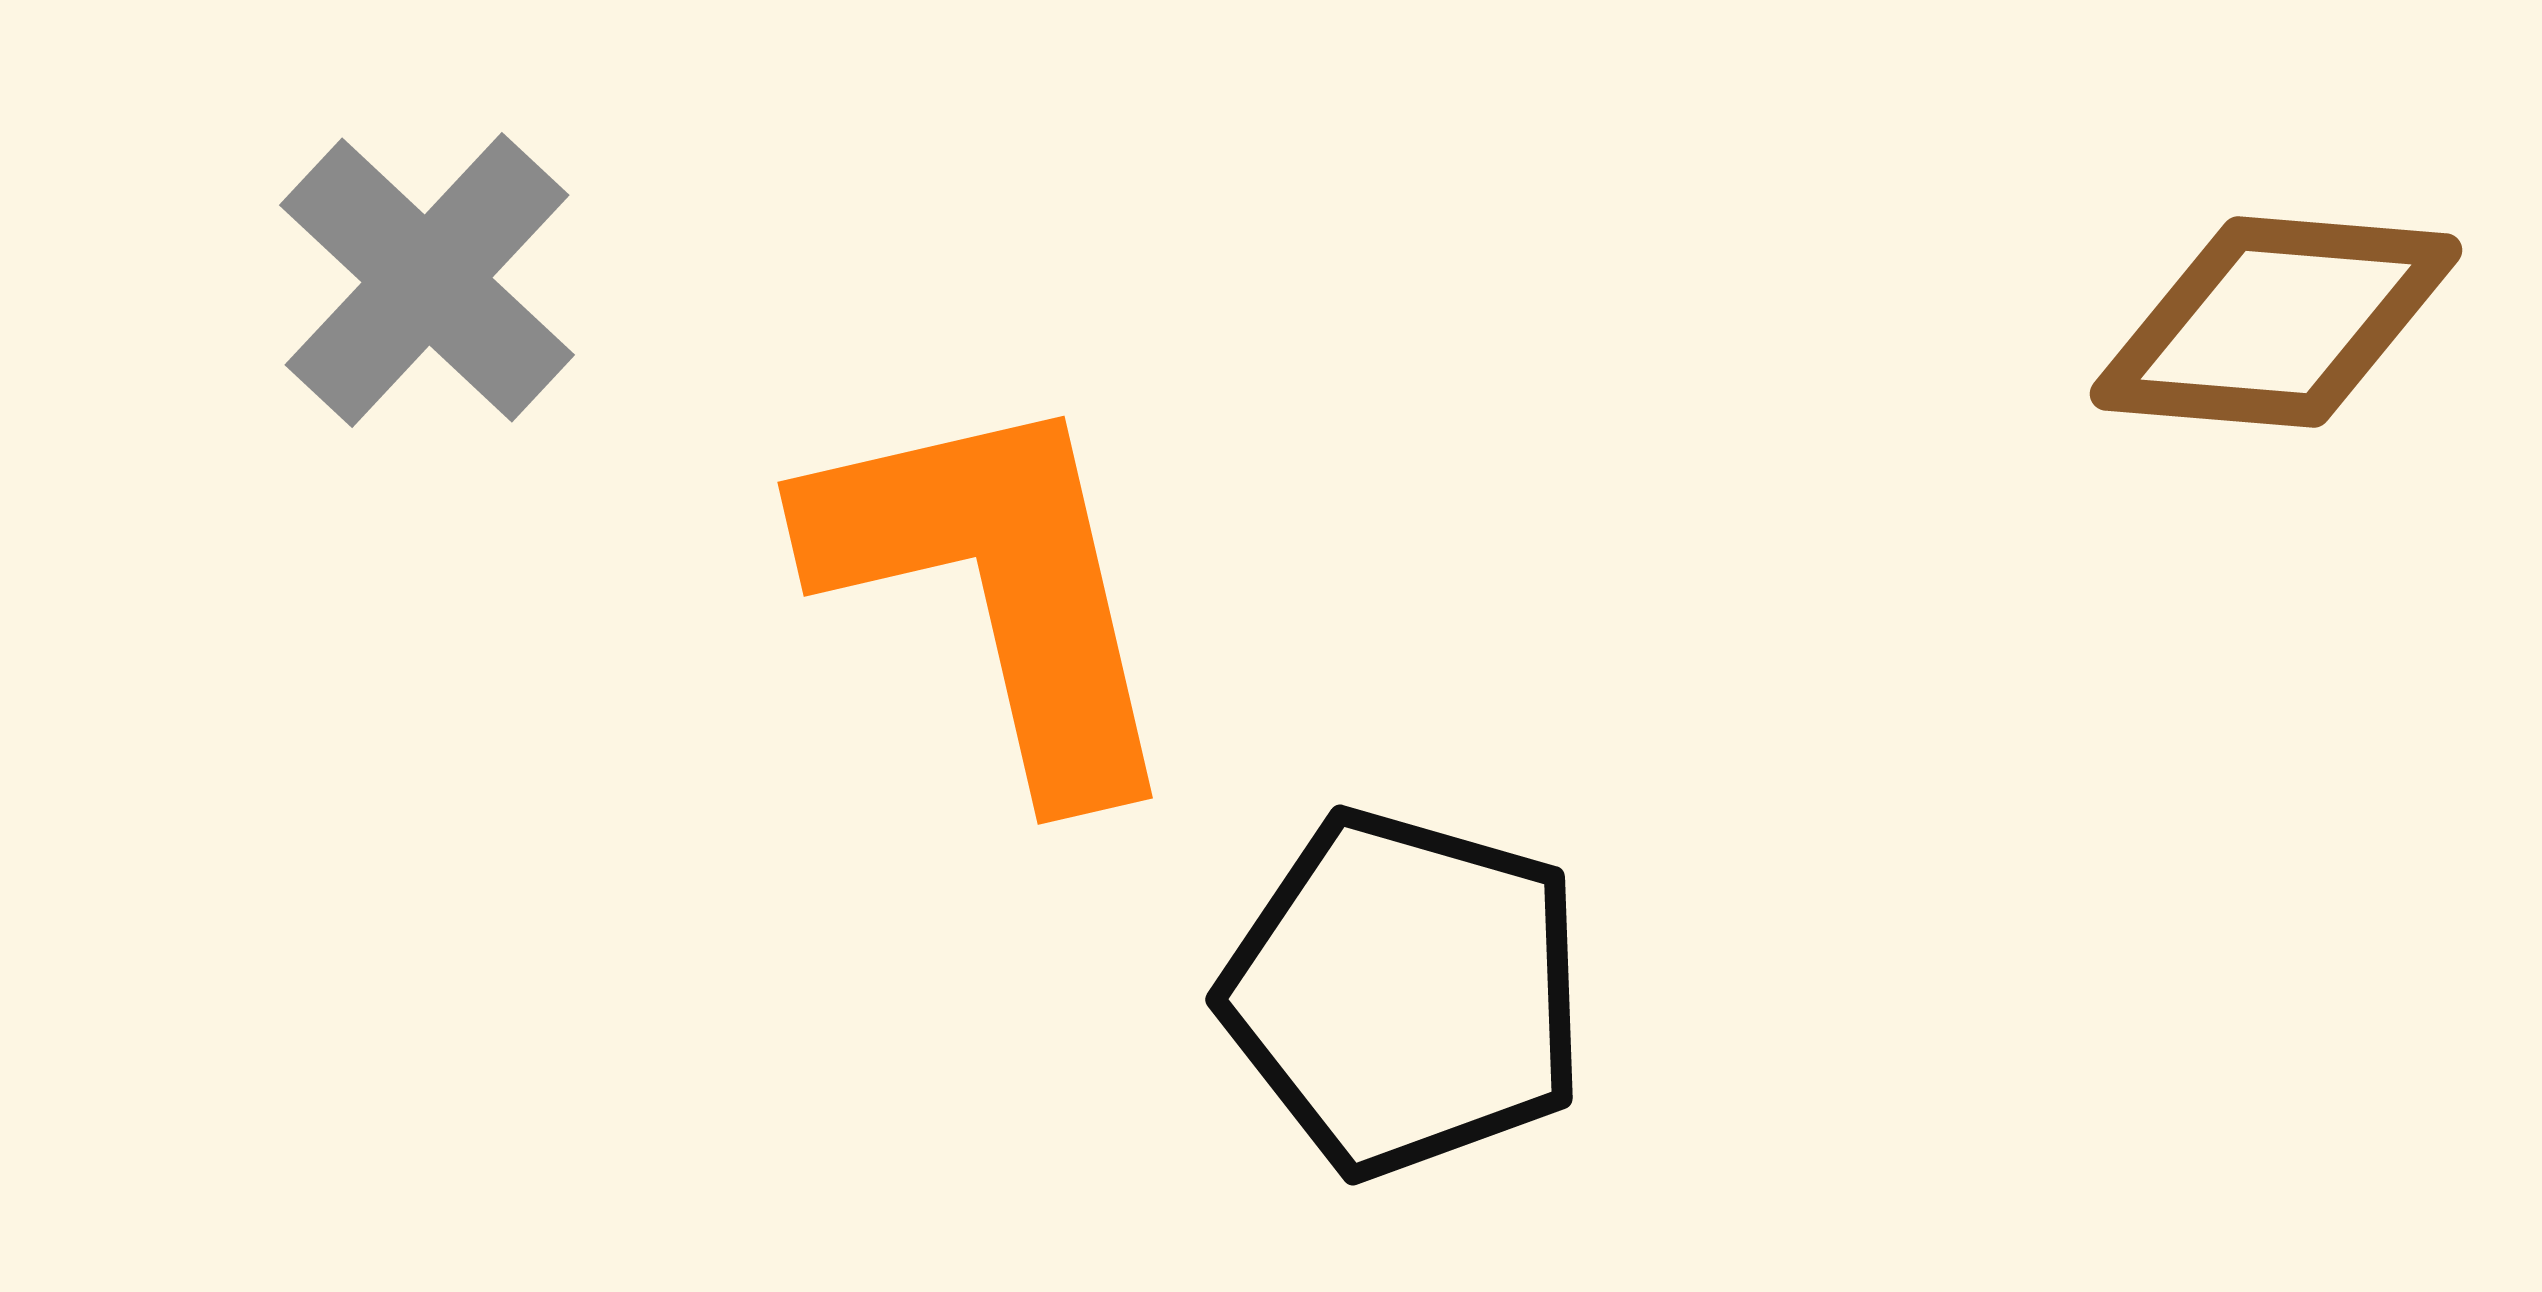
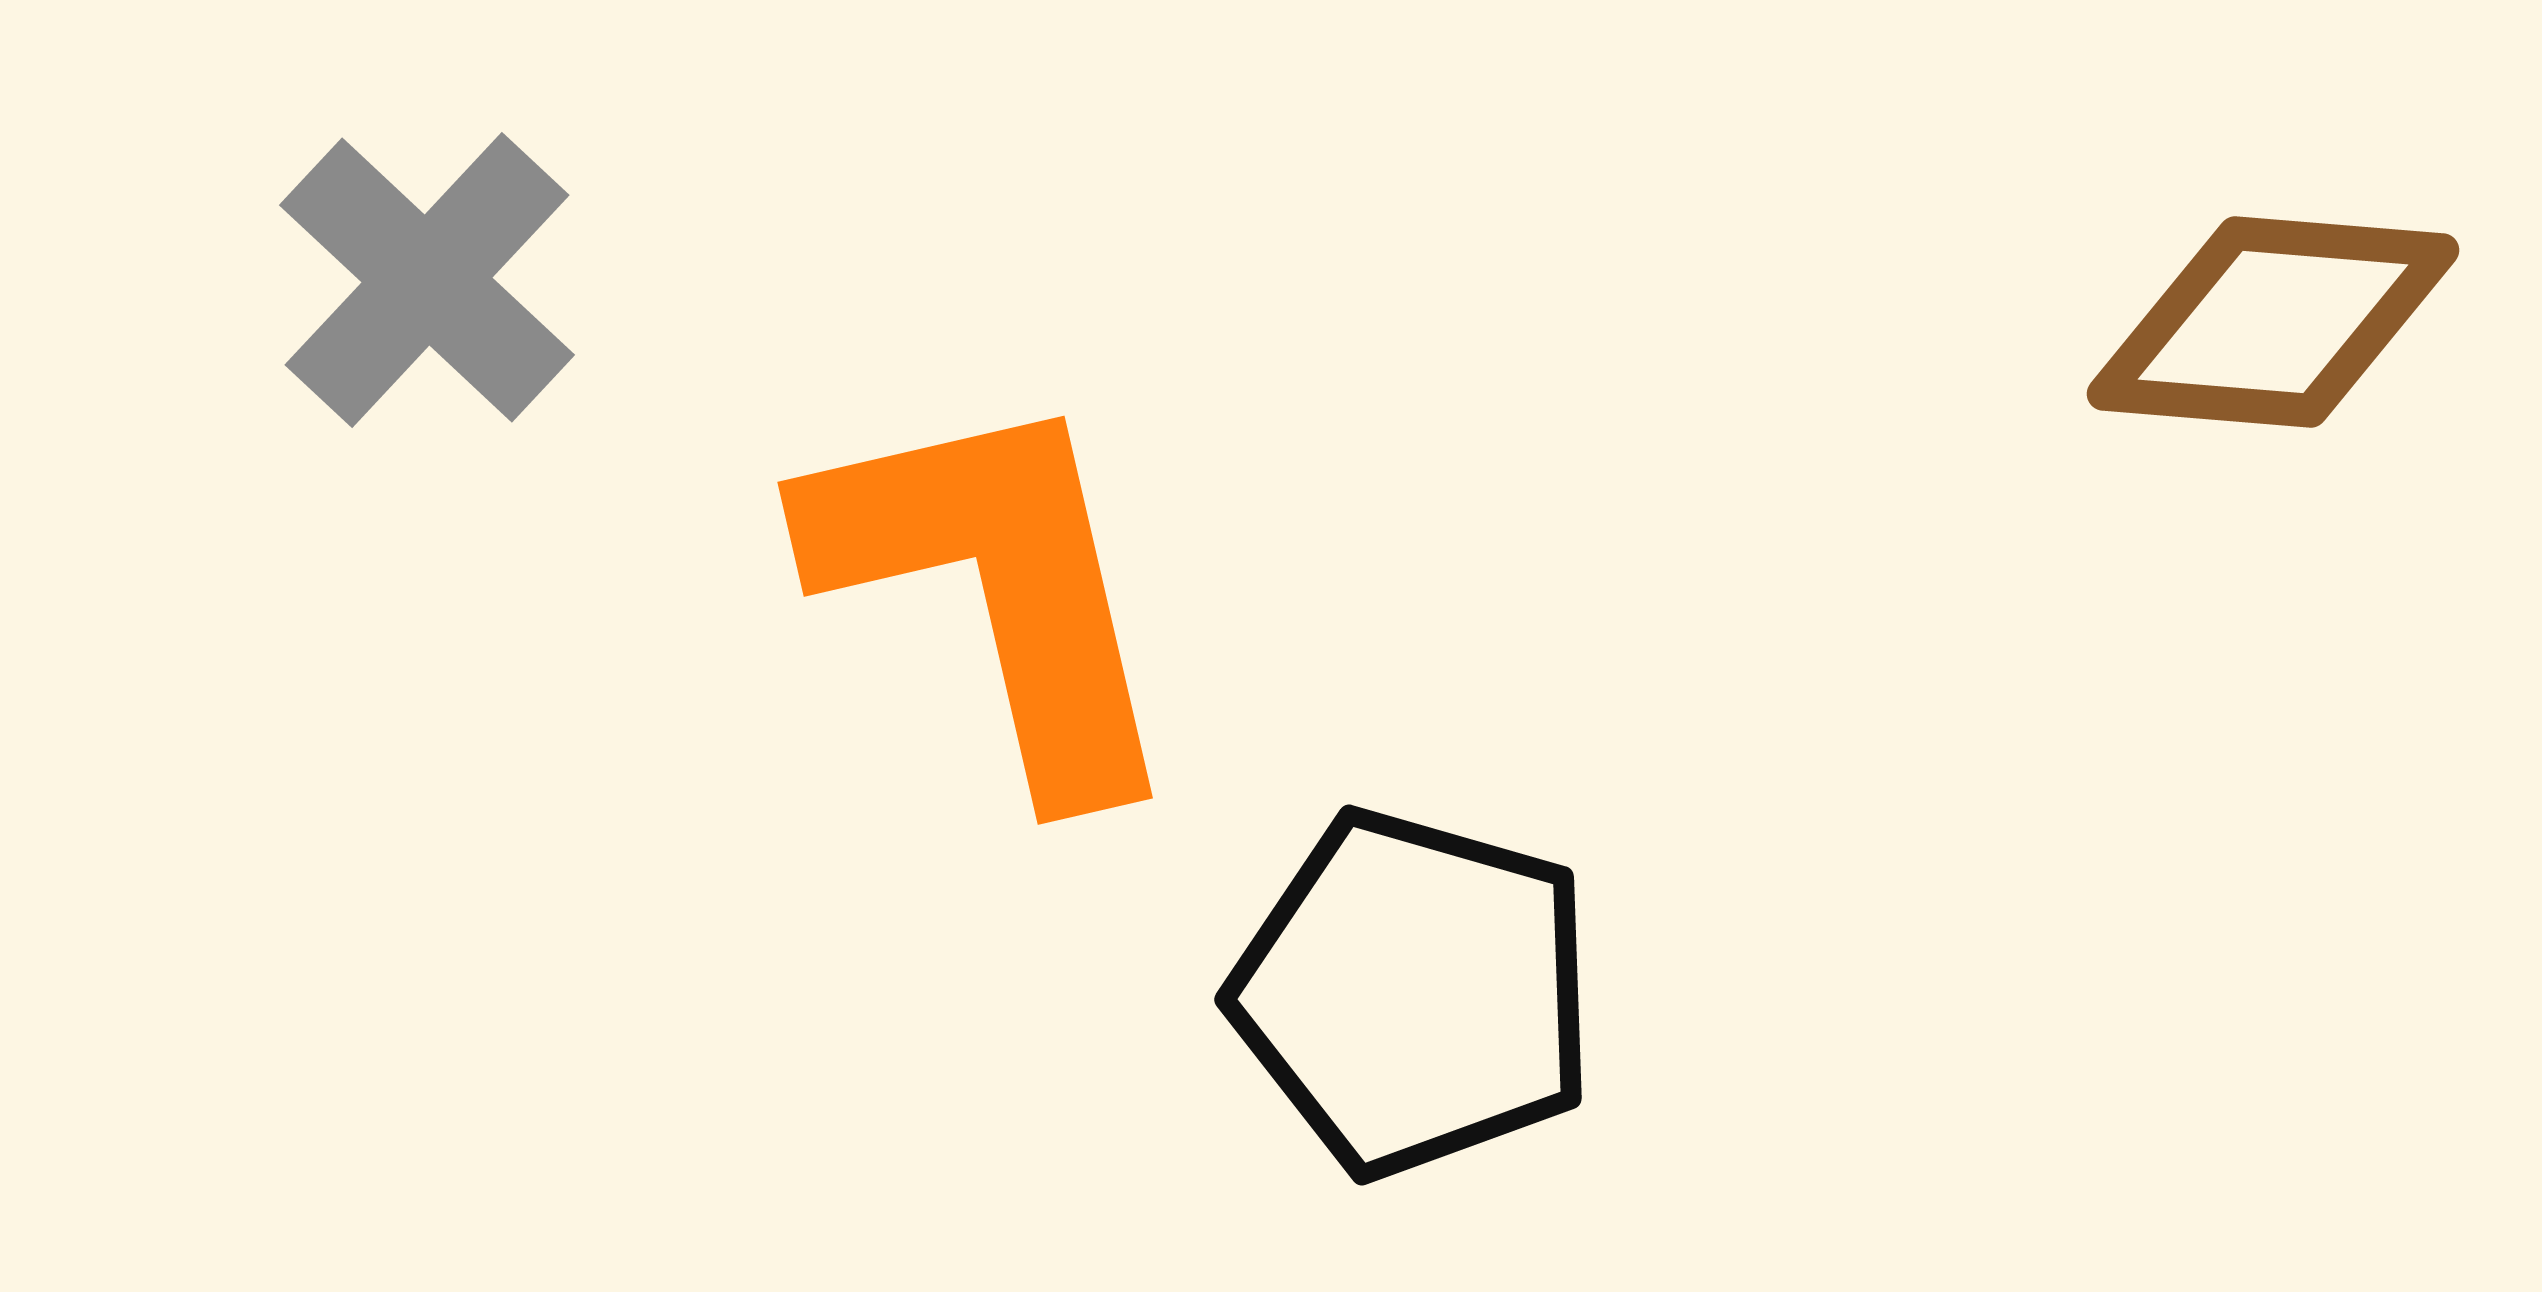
brown diamond: moved 3 px left
black pentagon: moved 9 px right
